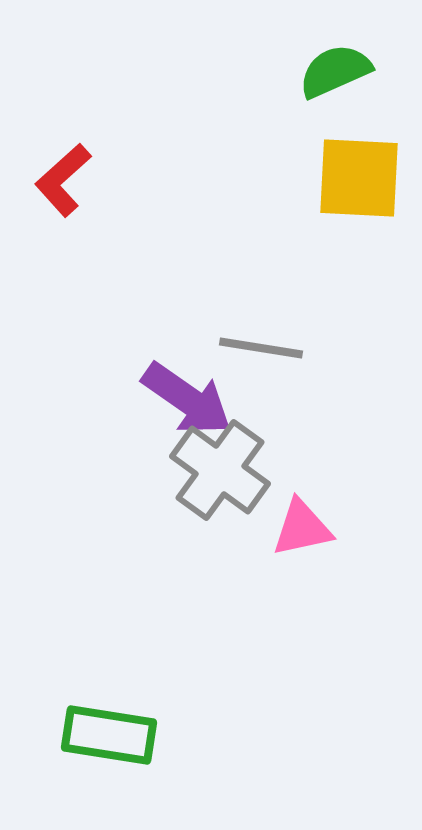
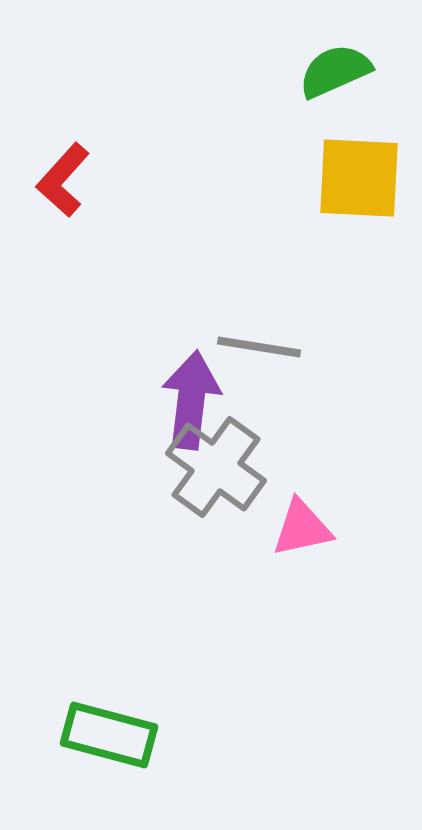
red L-shape: rotated 6 degrees counterclockwise
gray line: moved 2 px left, 1 px up
purple arrow: moved 4 px right, 1 px down; rotated 118 degrees counterclockwise
gray cross: moved 4 px left, 3 px up
green rectangle: rotated 6 degrees clockwise
